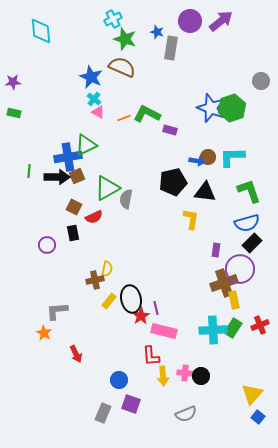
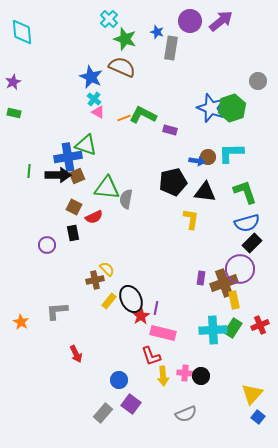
cyan cross at (113, 19): moved 4 px left; rotated 18 degrees counterclockwise
cyan diamond at (41, 31): moved 19 px left, 1 px down
gray circle at (261, 81): moved 3 px left
purple star at (13, 82): rotated 21 degrees counterclockwise
green L-shape at (147, 114): moved 4 px left, 1 px down
green triangle at (86, 145): rotated 45 degrees clockwise
cyan L-shape at (232, 157): moved 1 px left, 4 px up
black arrow at (57, 177): moved 1 px right, 2 px up
green triangle at (107, 188): rotated 36 degrees clockwise
green L-shape at (249, 191): moved 4 px left, 1 px down
purple rectangle at (216, 250): moved 15 px left, 28 px down
yellow semicircle at (107, 269): rotated 56 degrees counterclockwise
black ellipse at (131, 299): rotated 16 degrees counterclockwise
purple line at (156, 308): rotated 24 degrees clockwise
pink rectangle at (164, 331): moved 1 px left, 2 px down
orange star at (44, 333): moved 23 px left, 11 px up
red L-shape at (151, 356): rotated 15 degrees counterclockwise
purple square at (131, 404): rotated 18 degrees clockwise
gray rectangle at (103, 413): rotated 18 degrees clockwise
